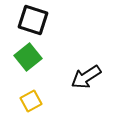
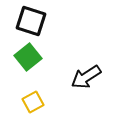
black square: moved 2 px left, 1 px down
yellow square: moved 2 px right, 1 px down
